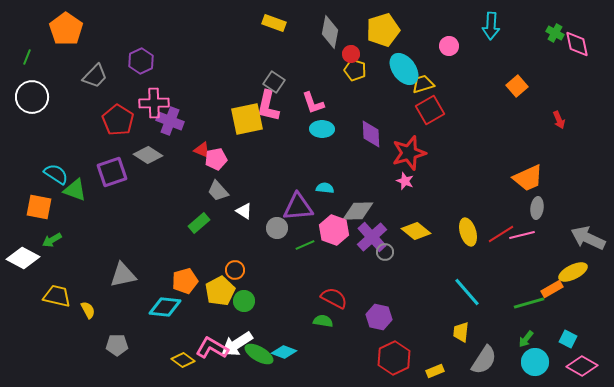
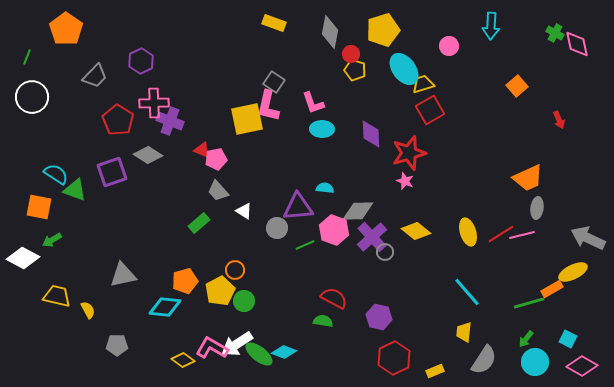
yellow trapezoid at (461, 332): moved 3 px right
green ellipse at (259, 354): rotated 8 degrees clockwise
